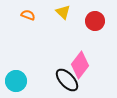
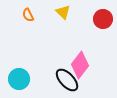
orange semicircle: rotated 136 degrees counterclockwise
red circle: moved 8 px right, 2 px up
cyan circle: moved 3 px right, 2 px up
